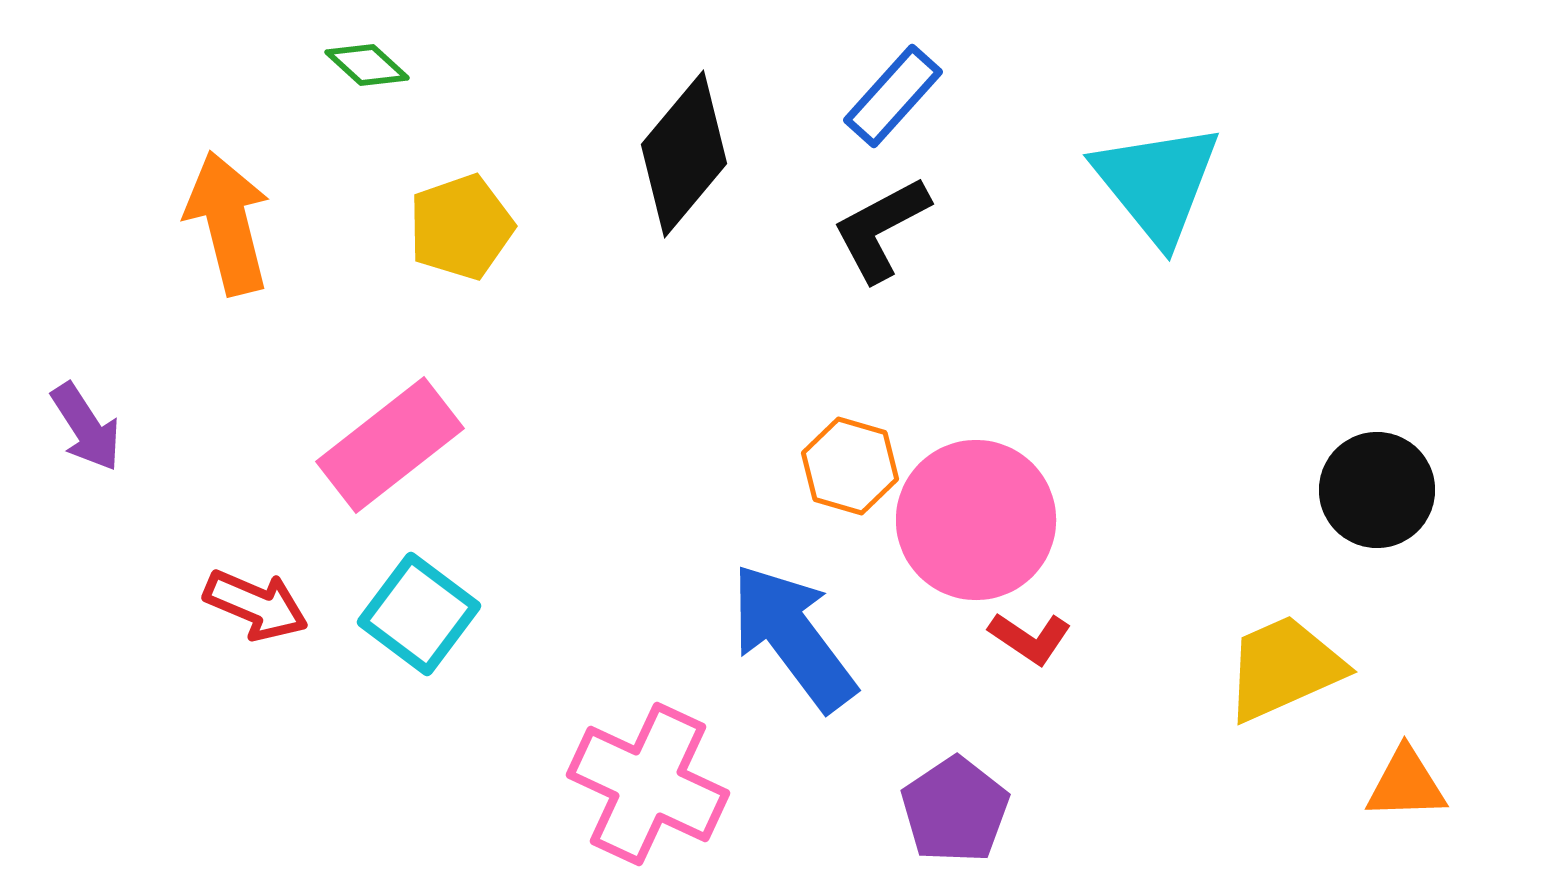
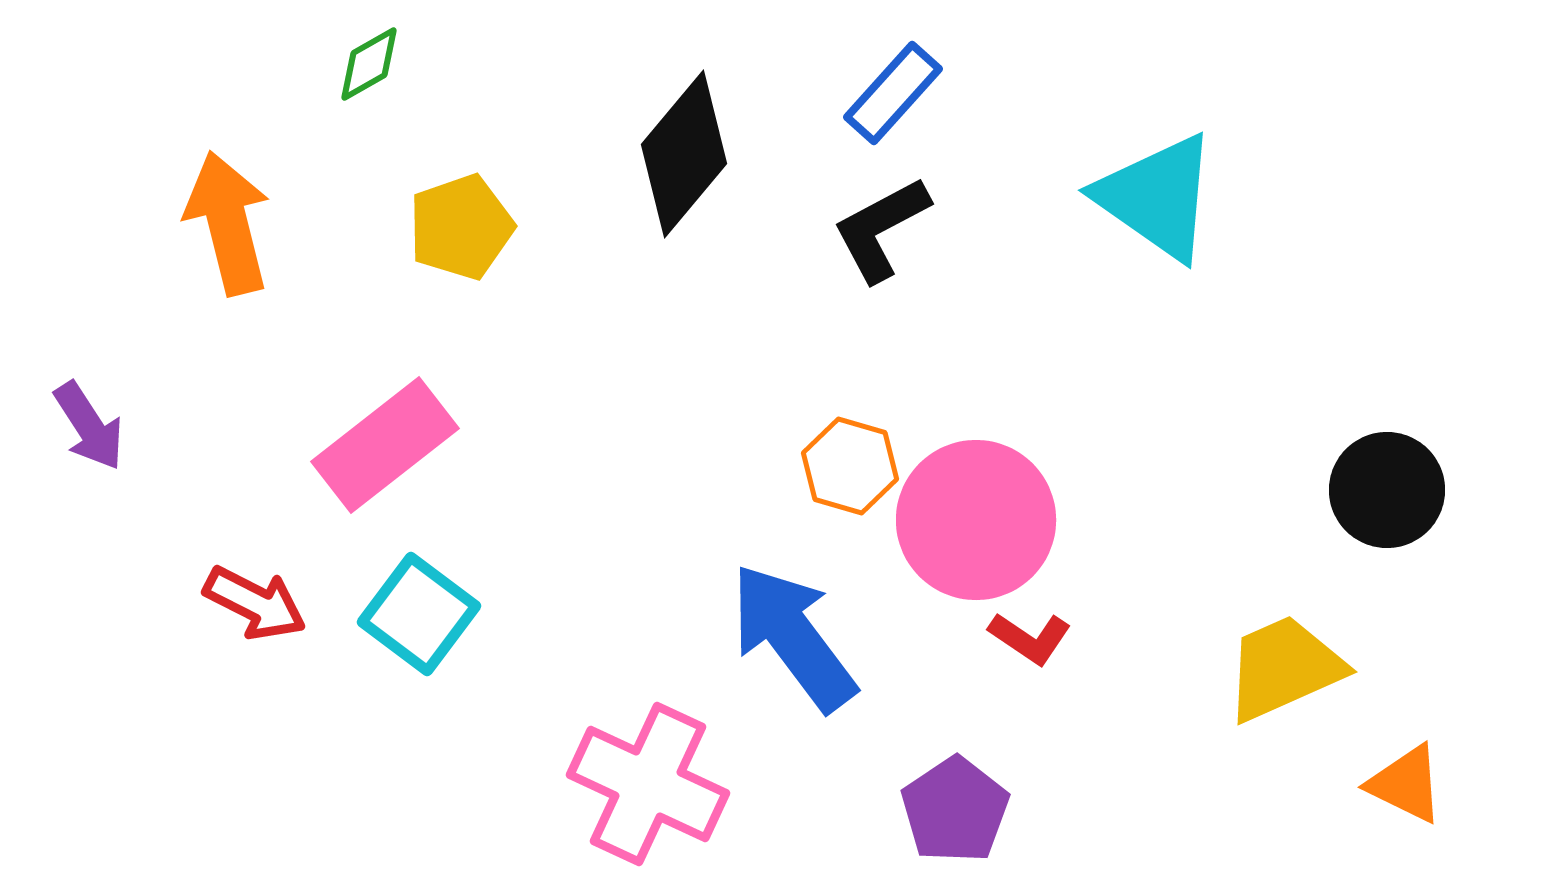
green diamond: moved 2 px right, 1 px up; rotated 72 degrees counterclockwise
blue rectangle: moved 3 px up
cyan triangle: moved 14 px down; rotated 16 degrees counterclockwise
purple arrow: moved 3 px right, 1 px up
pink rectangle: moved 5 px left
black circle: moved 10 px right
red arrow: moved 1 px left, 2 px up; rotated 4 degrees clockwise
orange triangle: rotated 28 degrees clockwise
